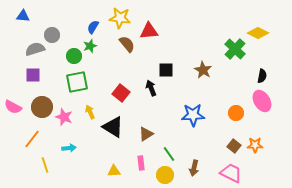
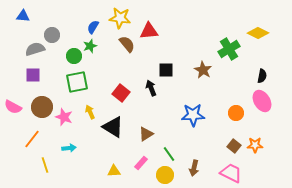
green cross: moved 6 px left; rotated 15 degrees clockwise
pink rectangle: rotated 48 degrees clockwise
